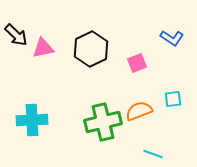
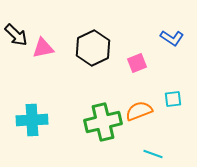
black hexagon: moved 2 px right, 1 px up
